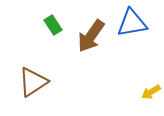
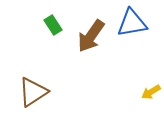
brown triangle: moved 10 px down
